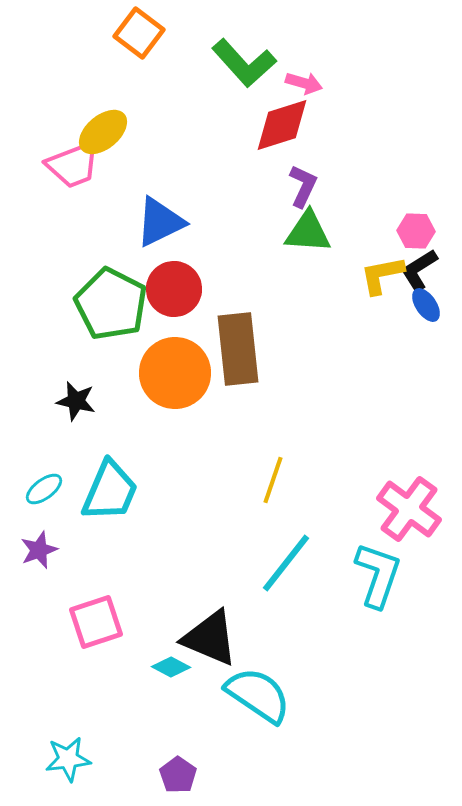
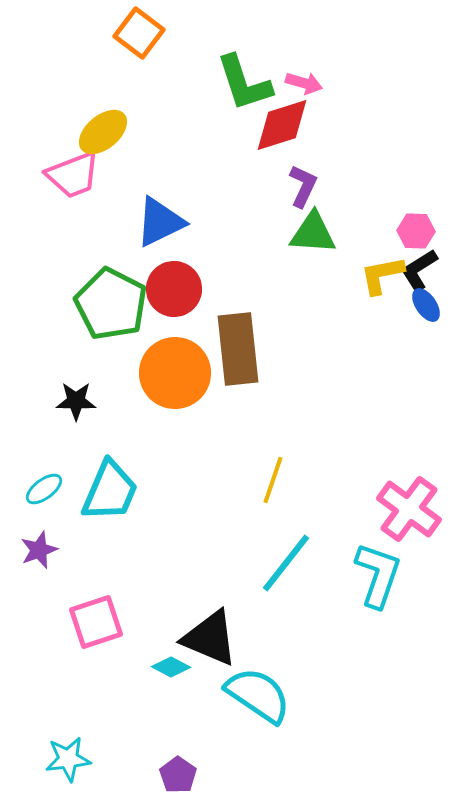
green L-shape: moved 20 px down; rotated 24 degrees clockwise
pink trapezoid: moved 10 px down
green triangle: moved 5 px right, 1 px down
black star: rotated 12 degrees counterclockwise
